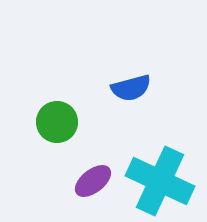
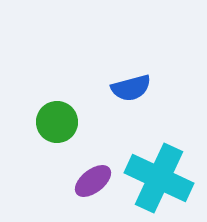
cyan cross: moved 1 px left, 3 px up
